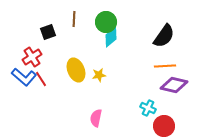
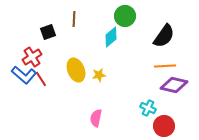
green circle: moved 19 px right, 6 px up
blue L-shape: moved 2 px up
